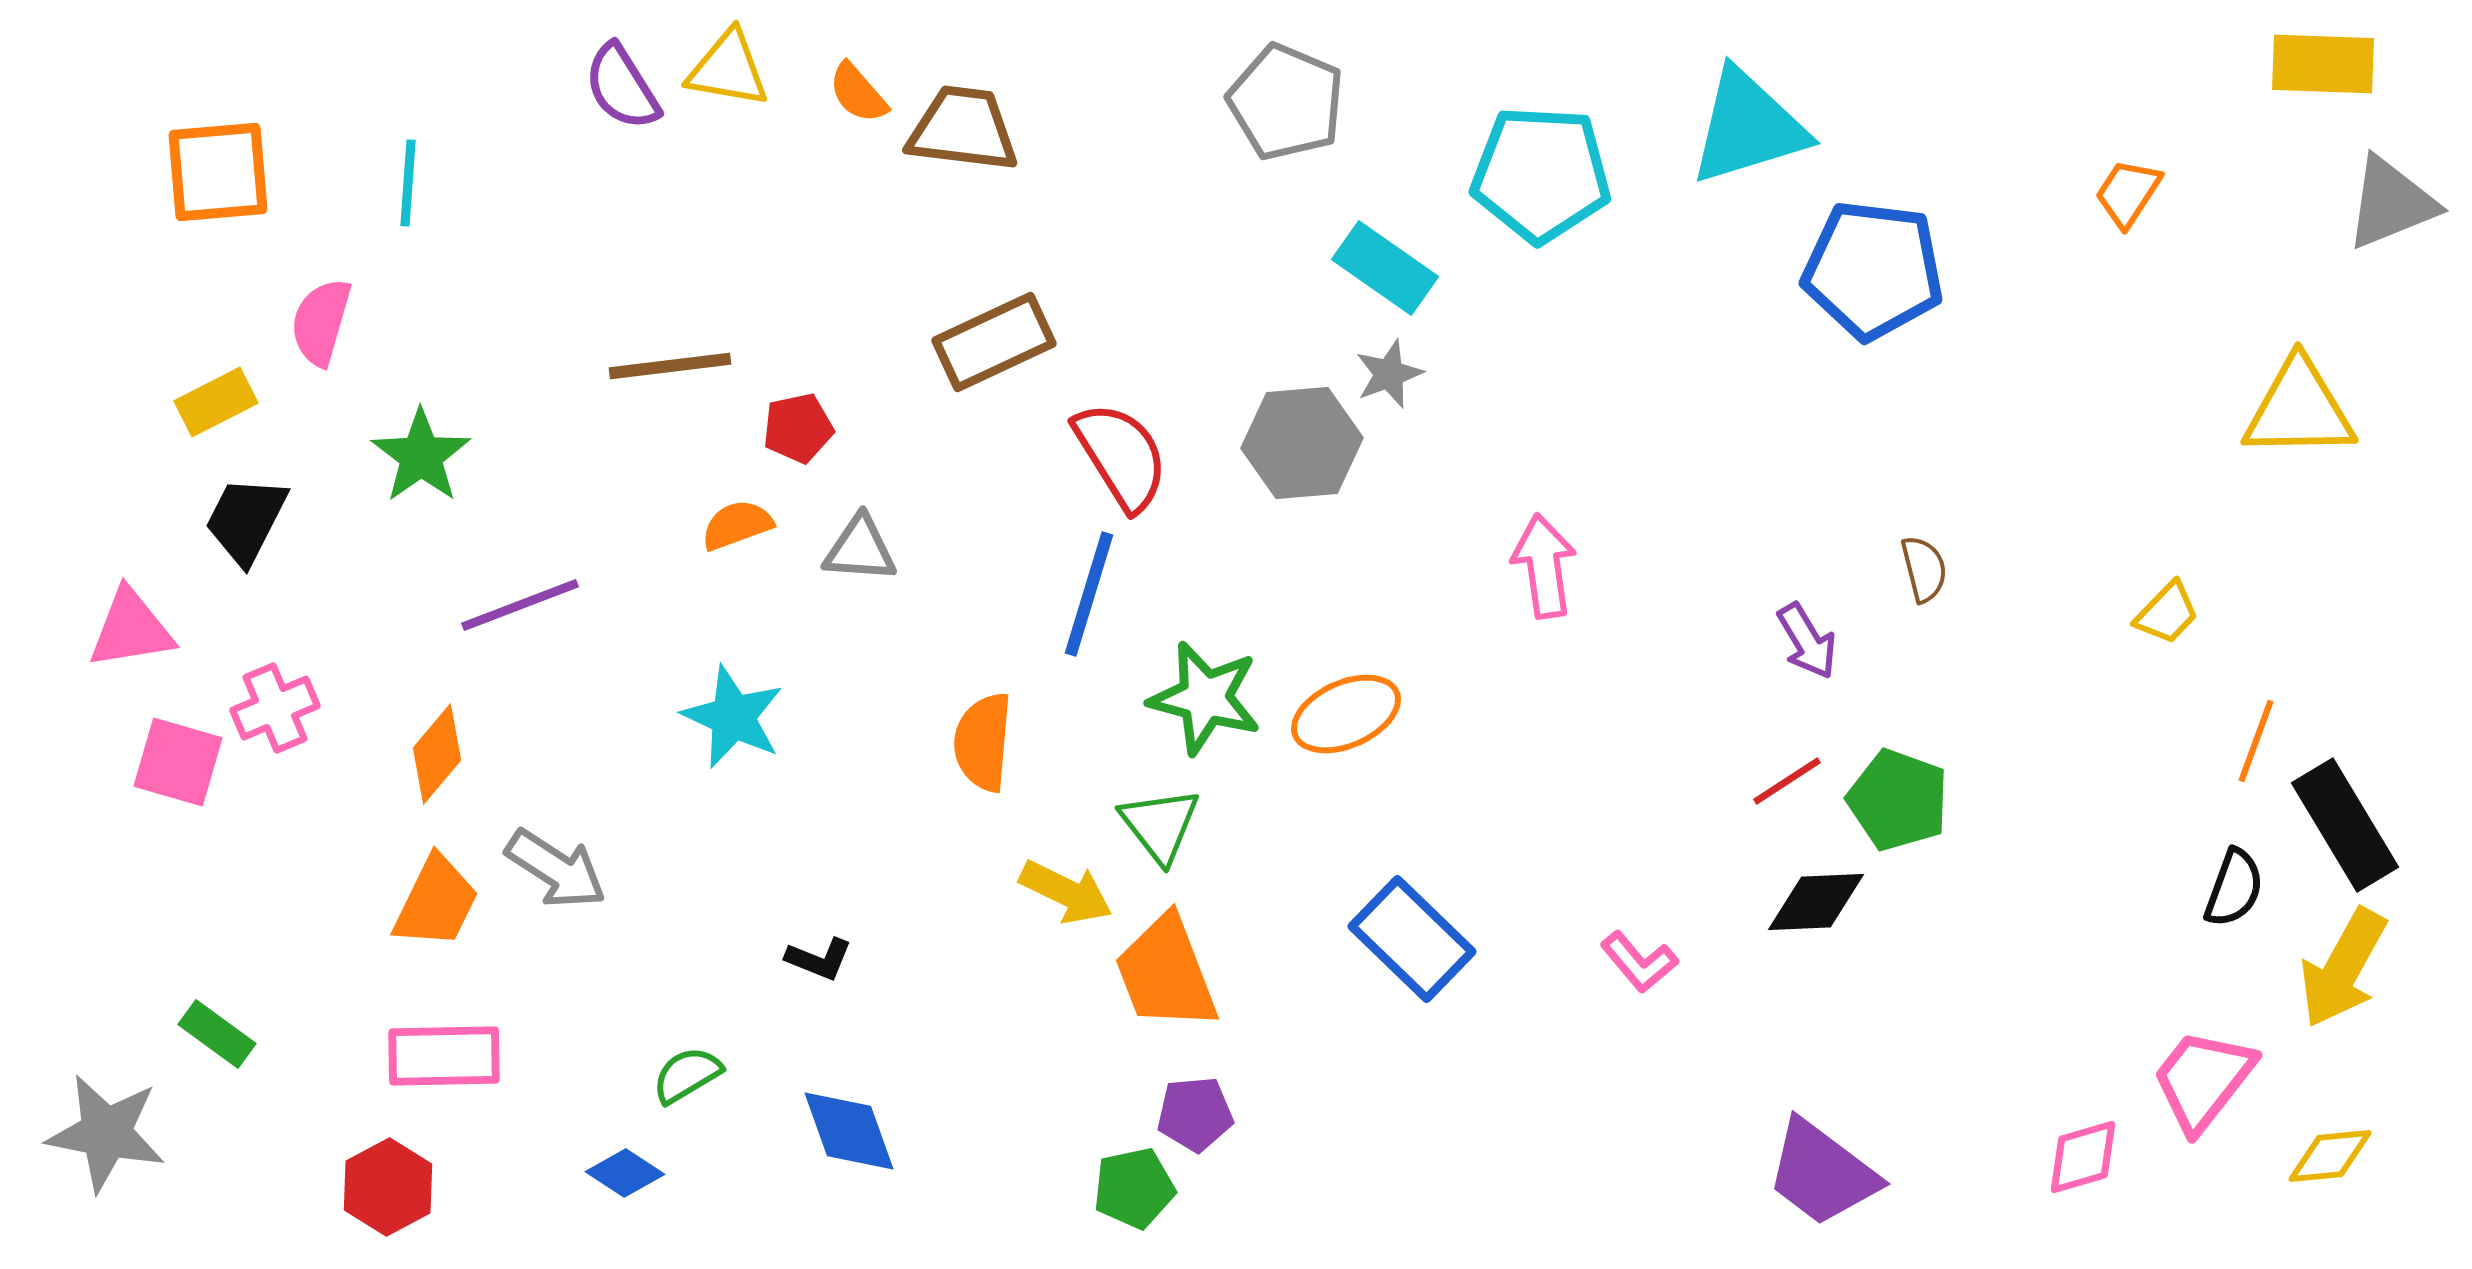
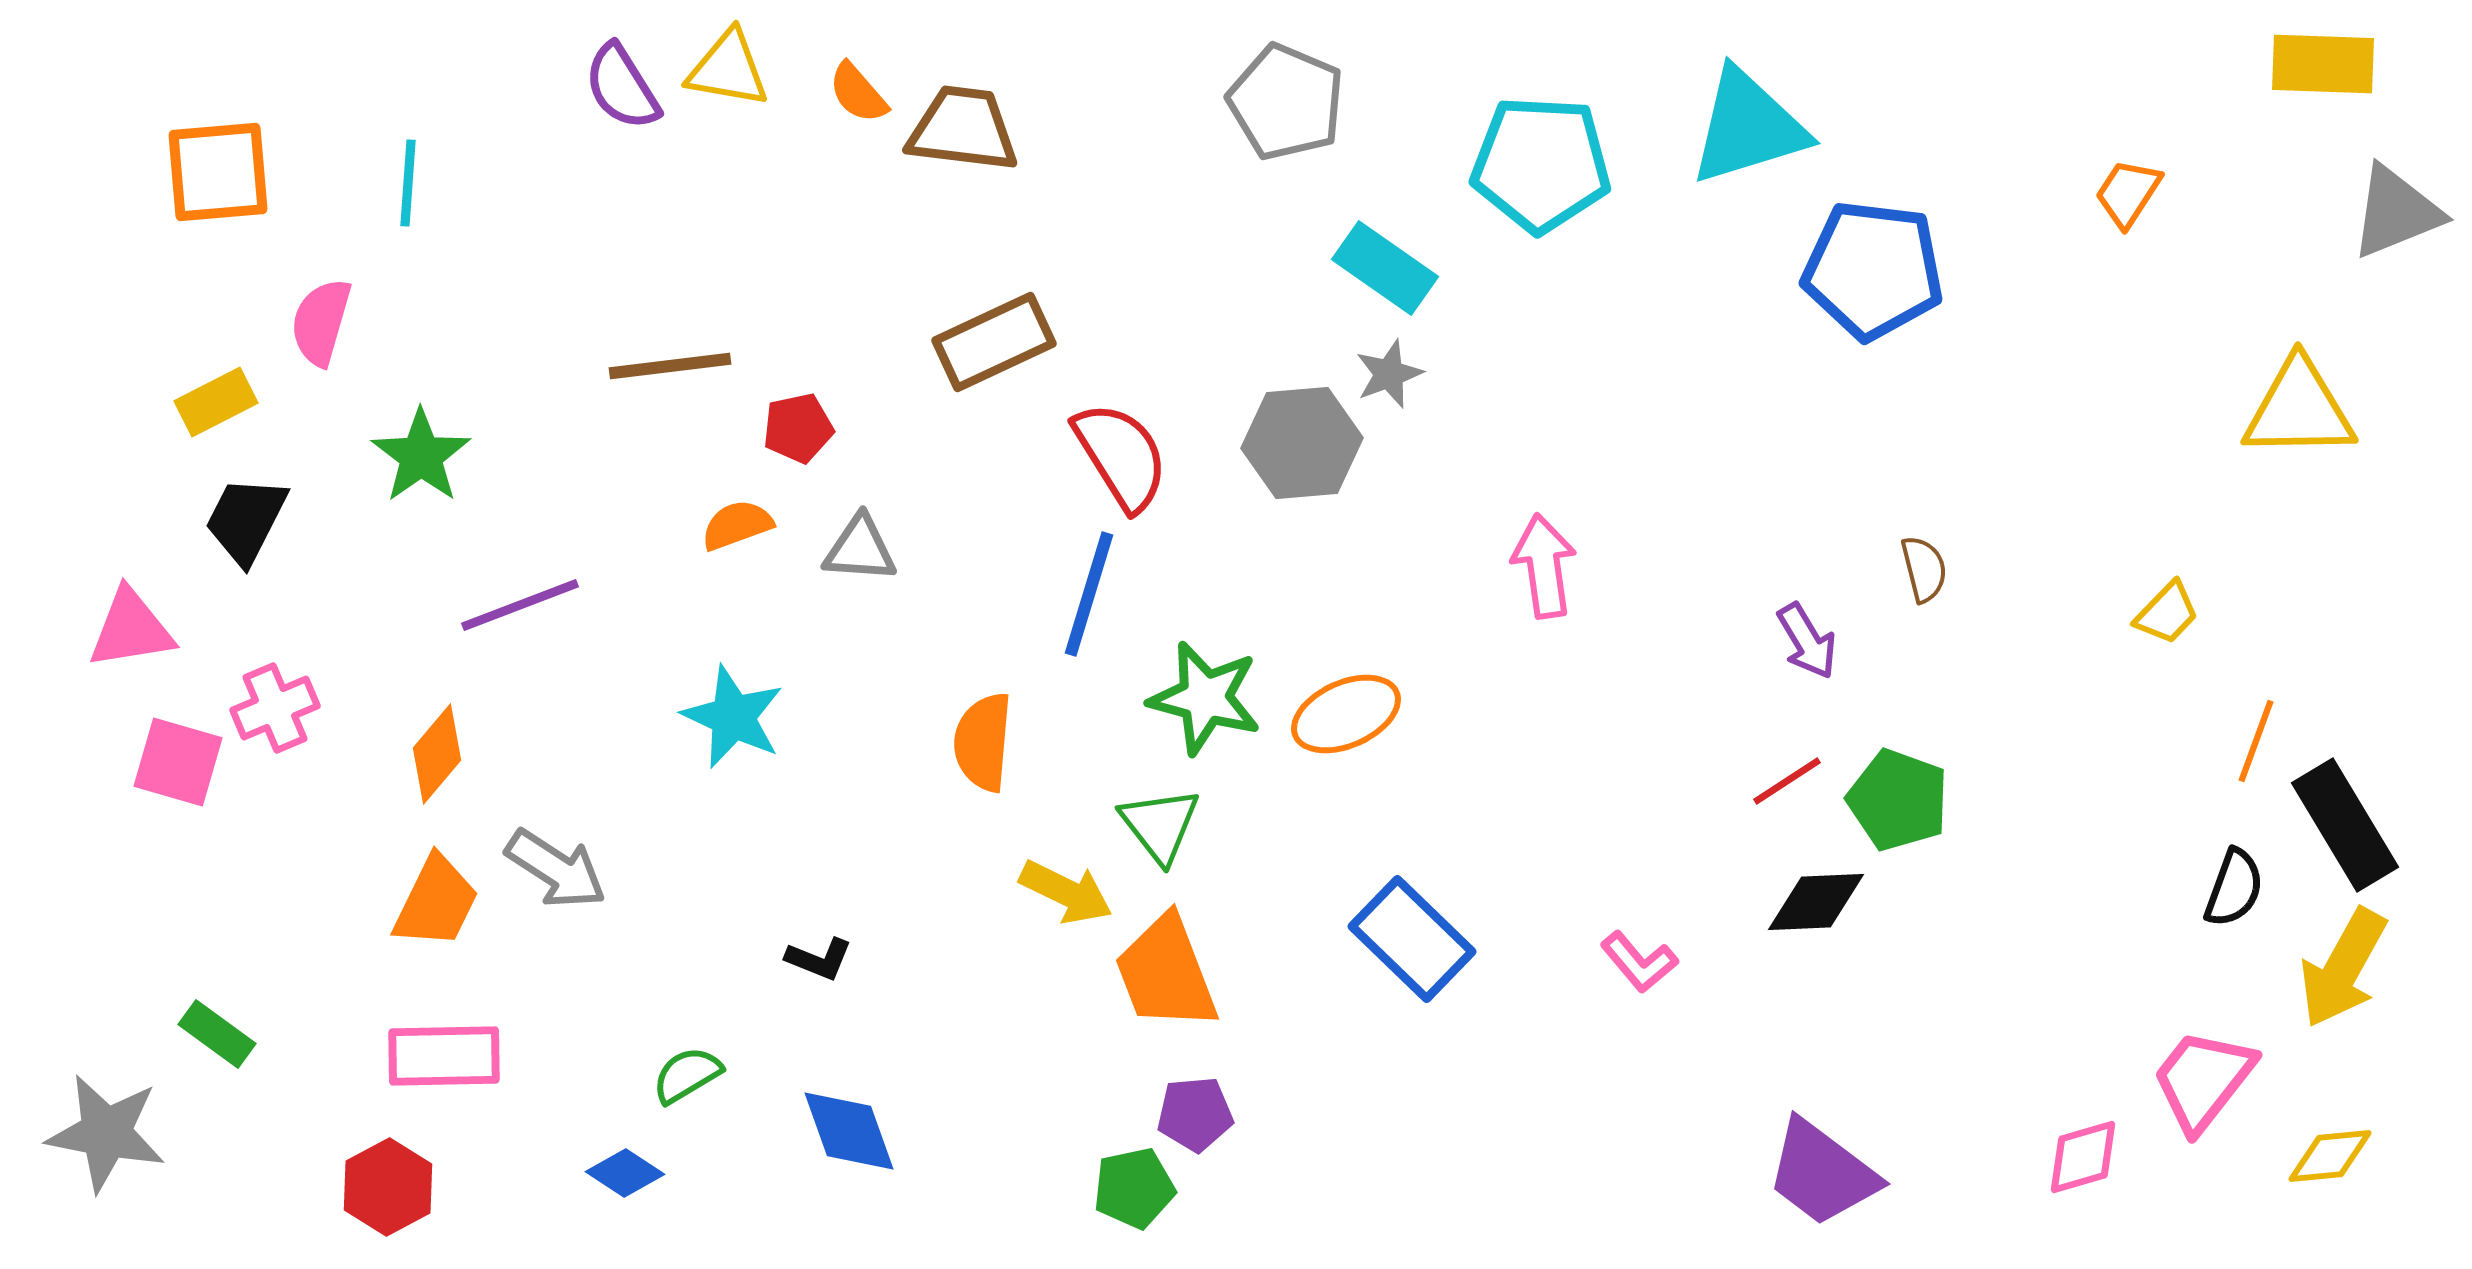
cyan pentagon at (1541, 174): moved 10 px up
gray triangle at (2391, 203): moved 5 px right, 9 px down
